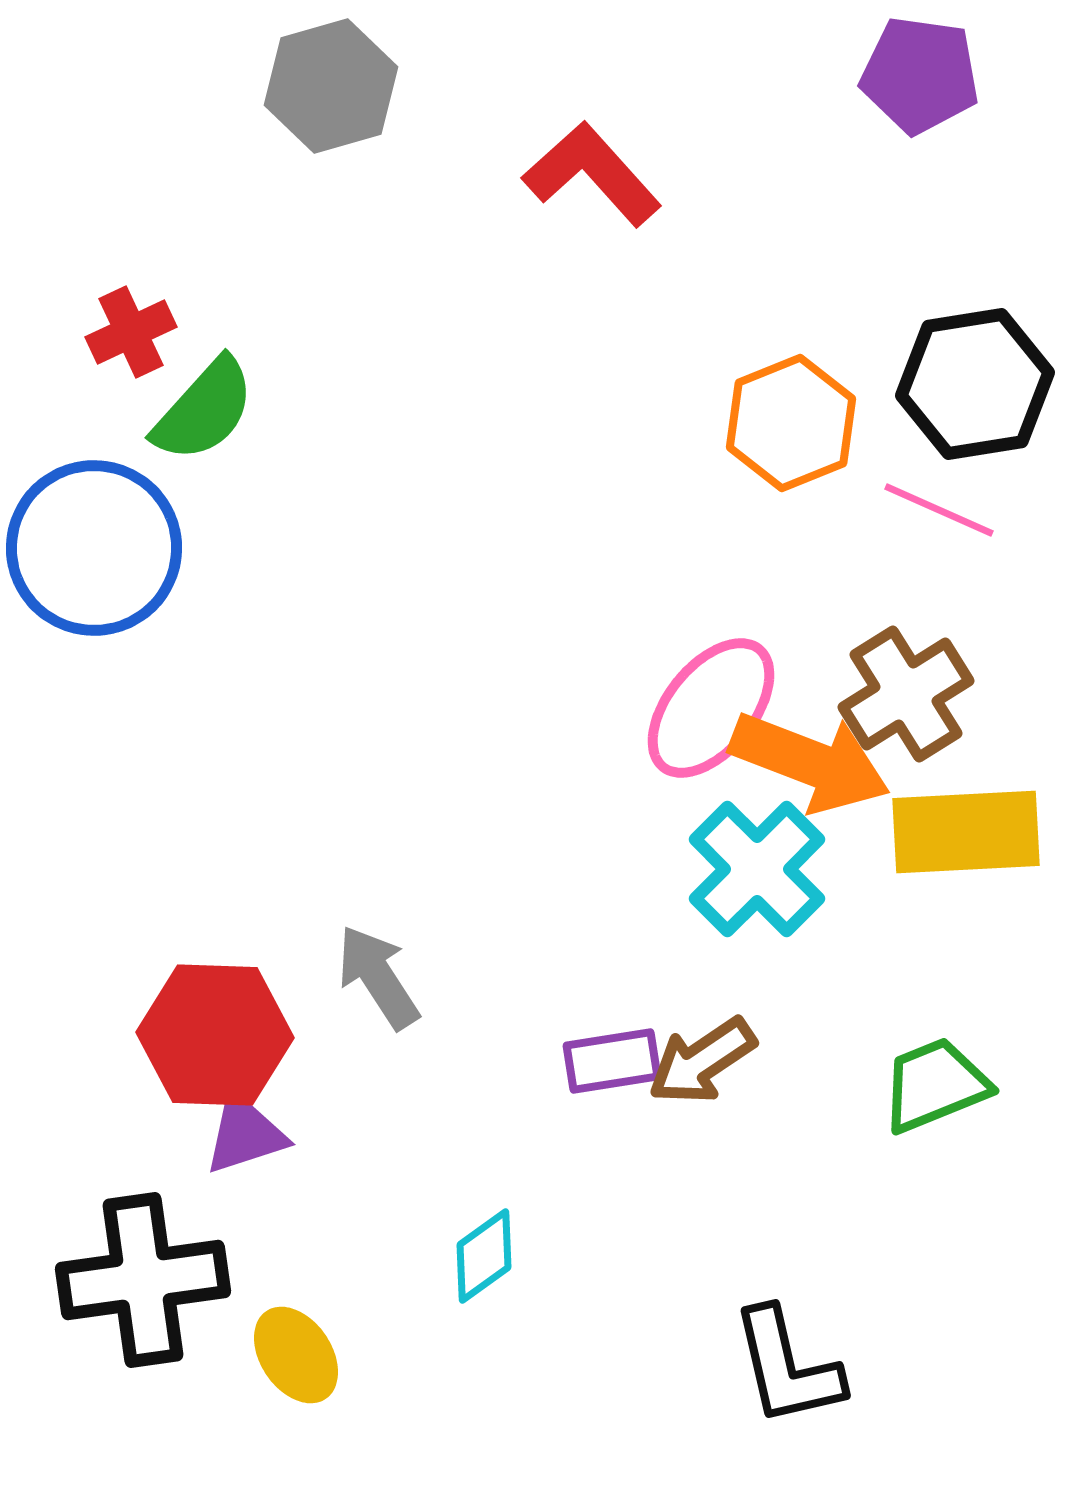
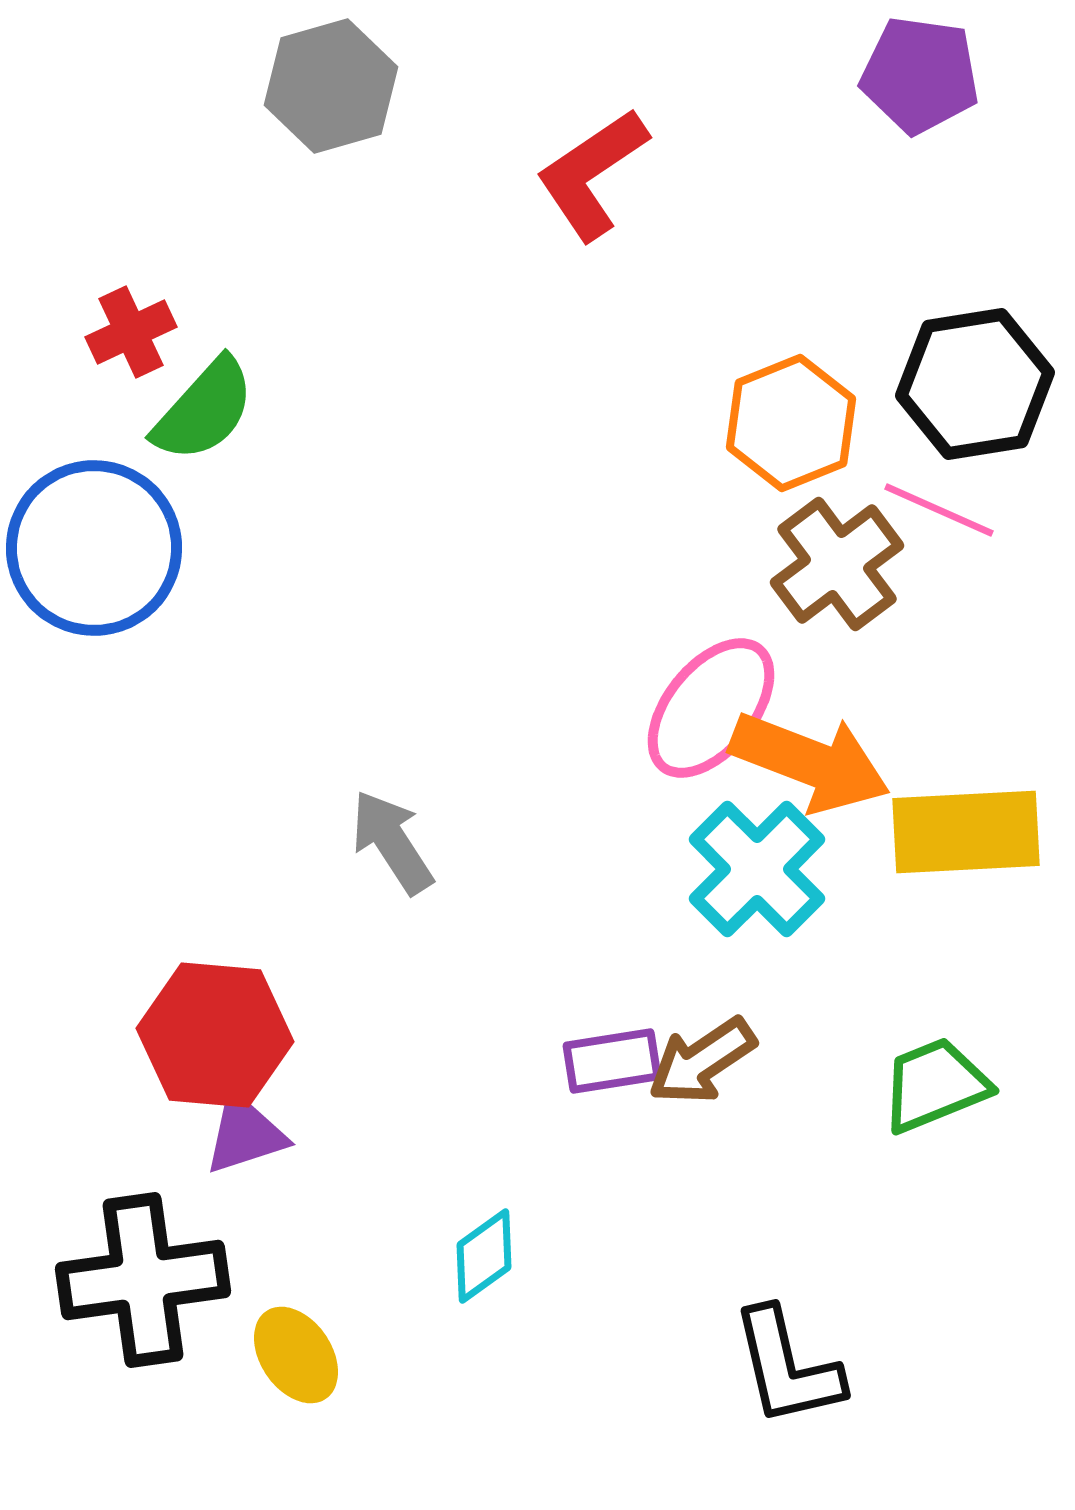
red L-shape: rotated 82 degrees counterclockwise
brown cross: moved 69 px left, 130 px up; rotated 5 degrees counterclockwise
gray arrow: moved 14 px right, 135 px up
red hexagon: rotated 3 degrees clockwise
